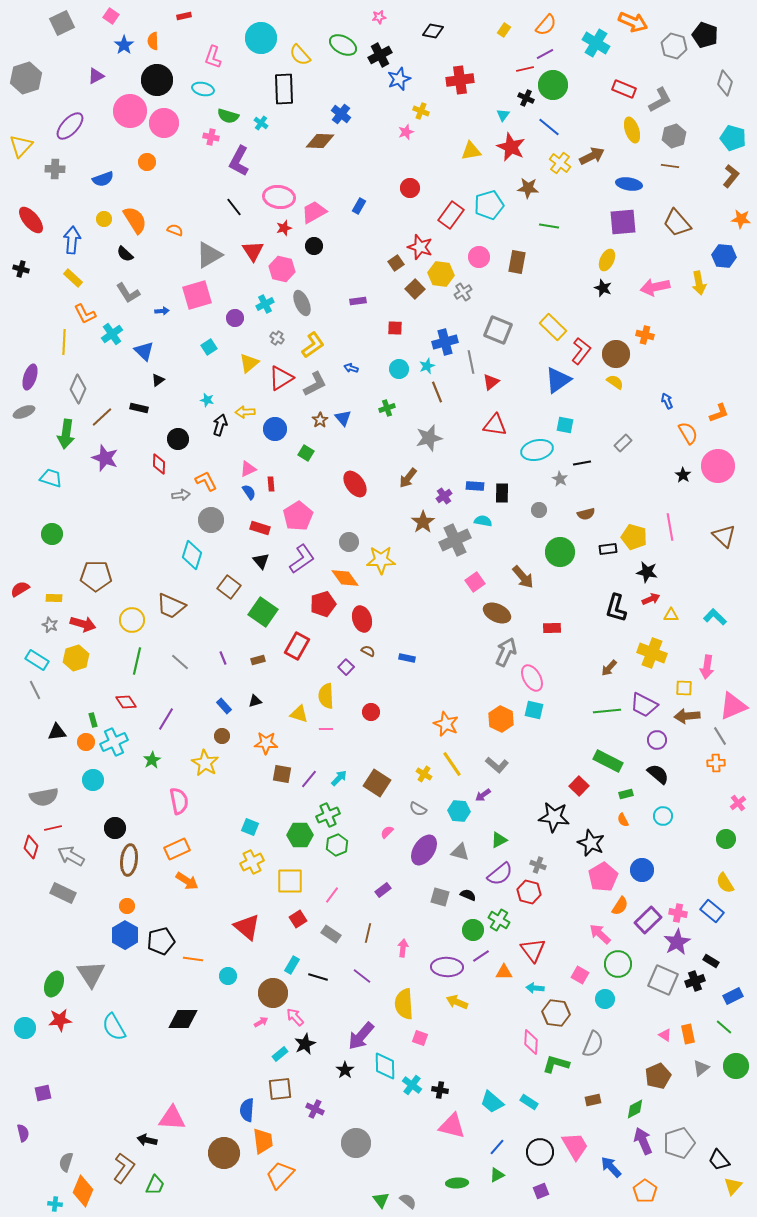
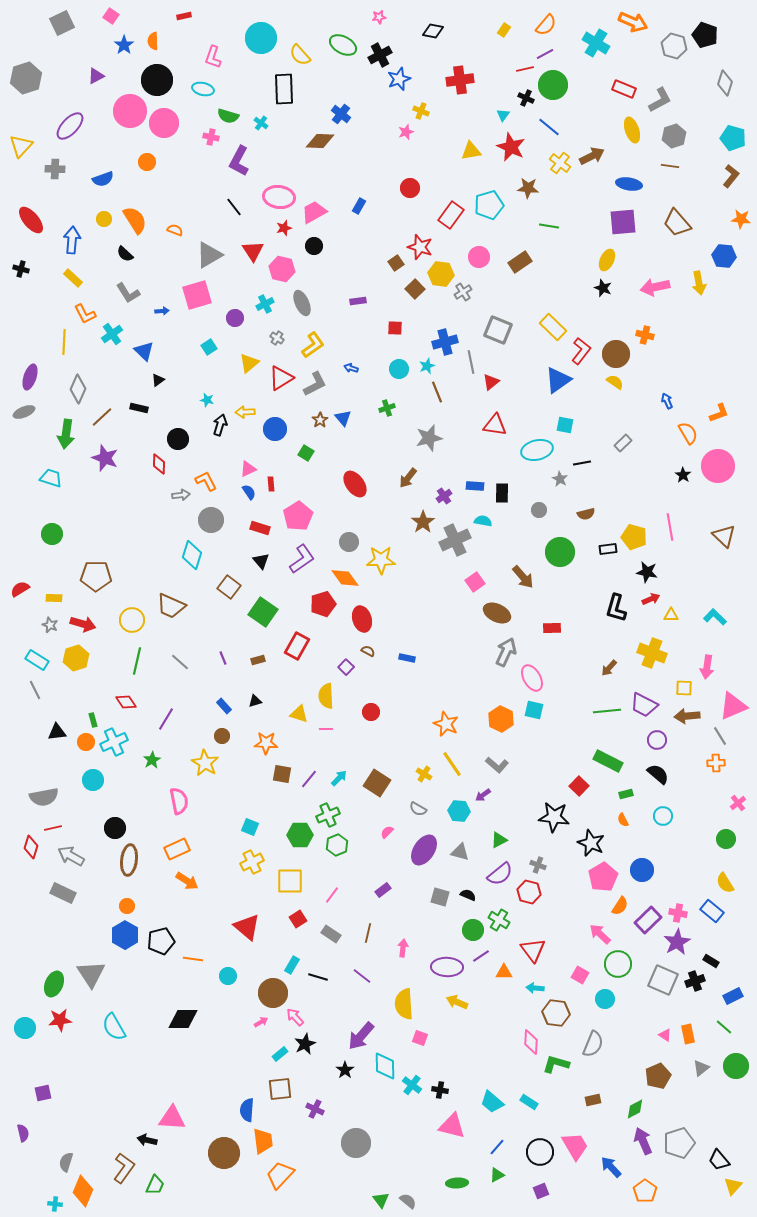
brown rectangle at (517, 262): moved 3 px right; rotated 45 degrees clockwise
